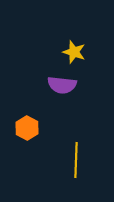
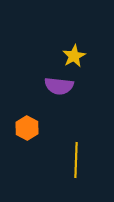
yellow star: moved 4 px down; rotated 25 degrees clockwise
purple semicircle: moved 3 px left, 1 px down
